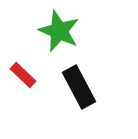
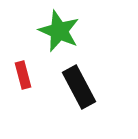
red rectangle: rotated 32 degrees clockwise
